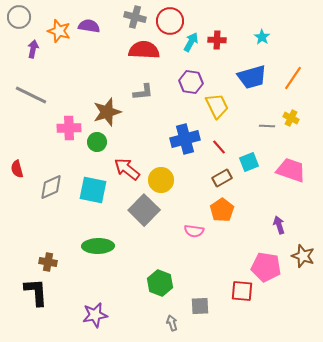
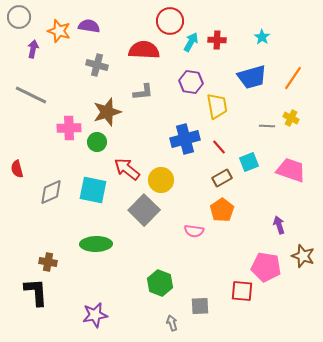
gray cross at (135, 17): moved 38 px left, 48 px down
yellow trapezoid at (217, 106): rotated 16 degrees clockwise
gray diamond at (51, 187): moved 5 px down
green ellipse at (98, 246): moved 2 px left, 2 px up
